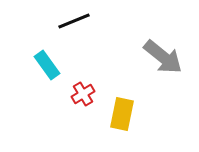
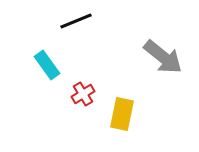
black line: moved 2 px right
